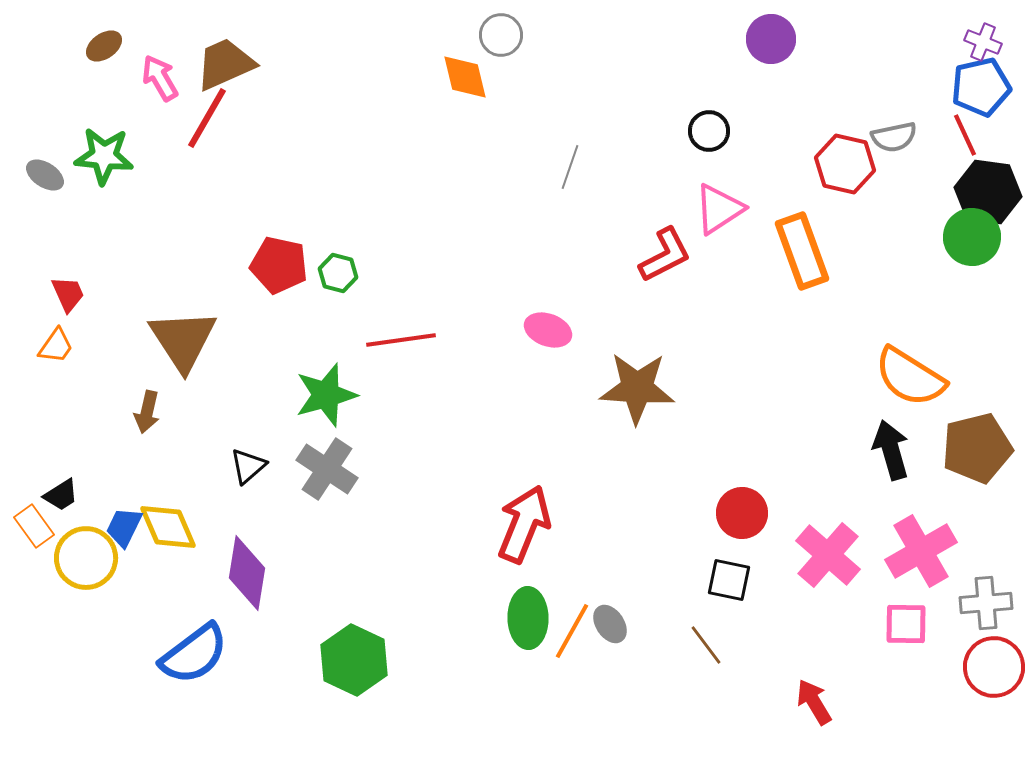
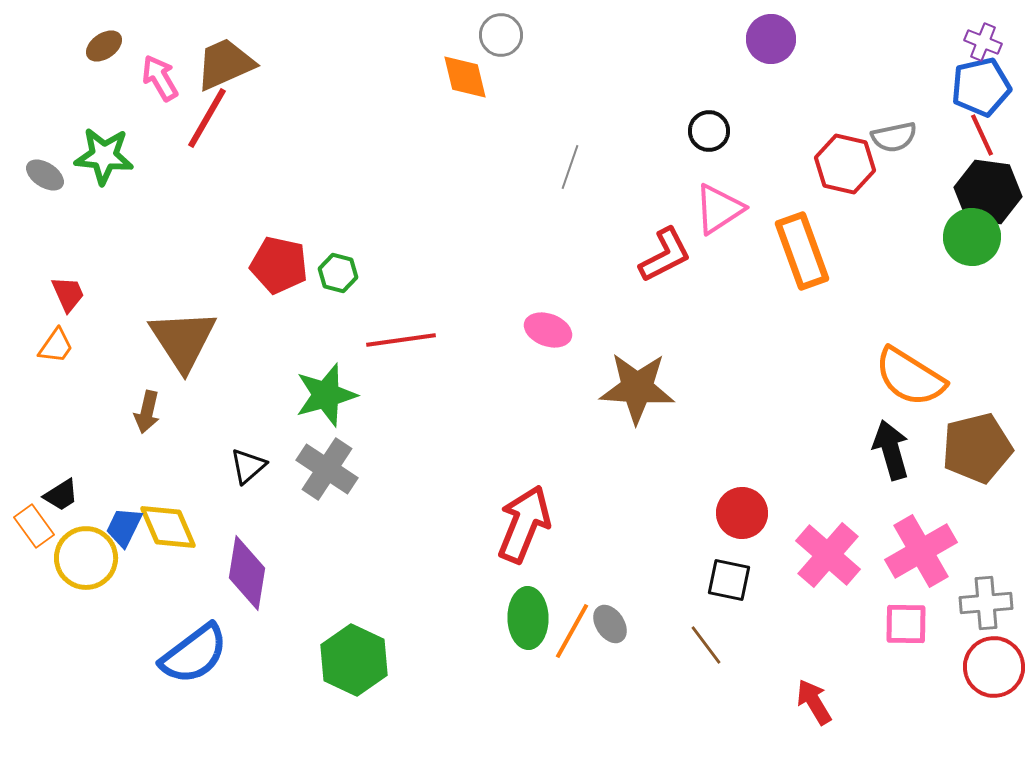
red line at (965, 135): moved 17 px right
